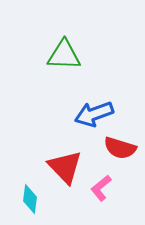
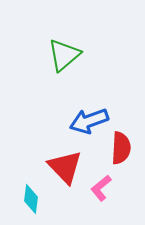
green triangle: rotated 42 degrees counterclockwise
blue arrow: moved 5 px left, 7 px down
red semicircle: moved 1 px right; rotated 104 degrees counterclockwise
cyan diamond: moved 1 px right
